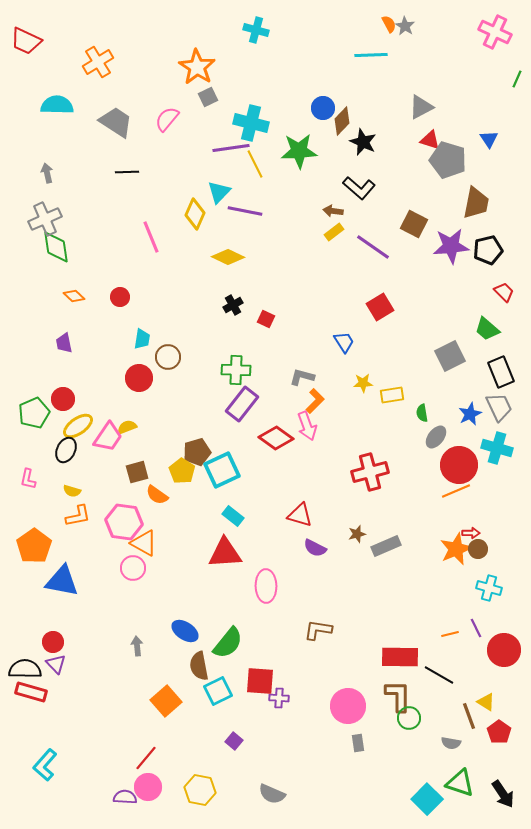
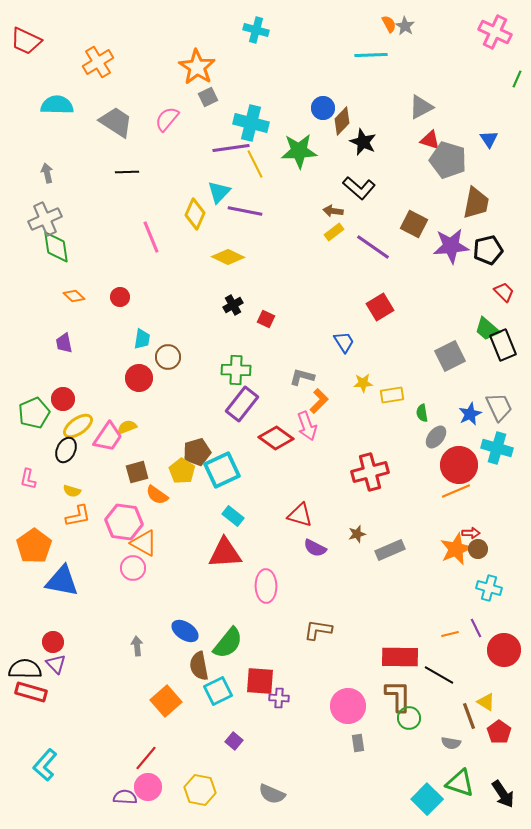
black rectangle at (501, 372): moved 2 px right, 27 px up
orange L-shape at (315, 401): moved 4 px right
gray rectangle at (386, 546): moved 4 px right, 4 px down
